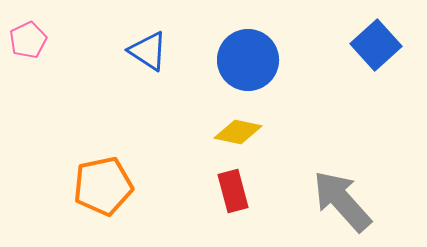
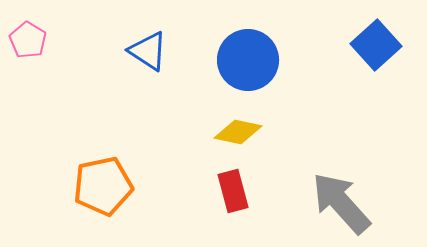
pink pentagon: rotated 15 degrees counterclockwise
gray arrow: moved 1 px left, 2 px down
